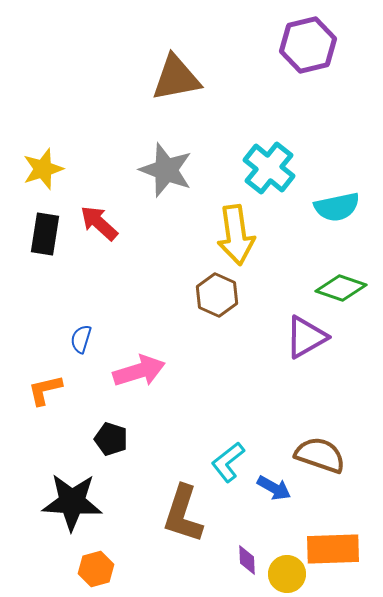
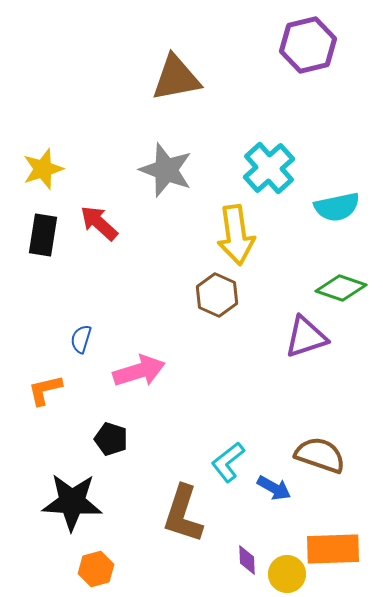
cyan cross: rotated 9 degrees clockwise
black rectangle: moved 2 px left, 1 px down
purple triangle: rotated 12 degrees clockwise
